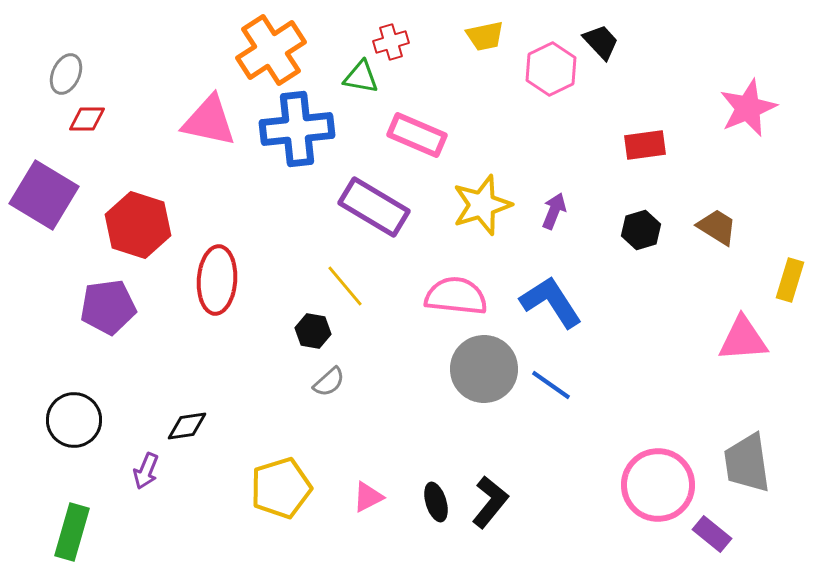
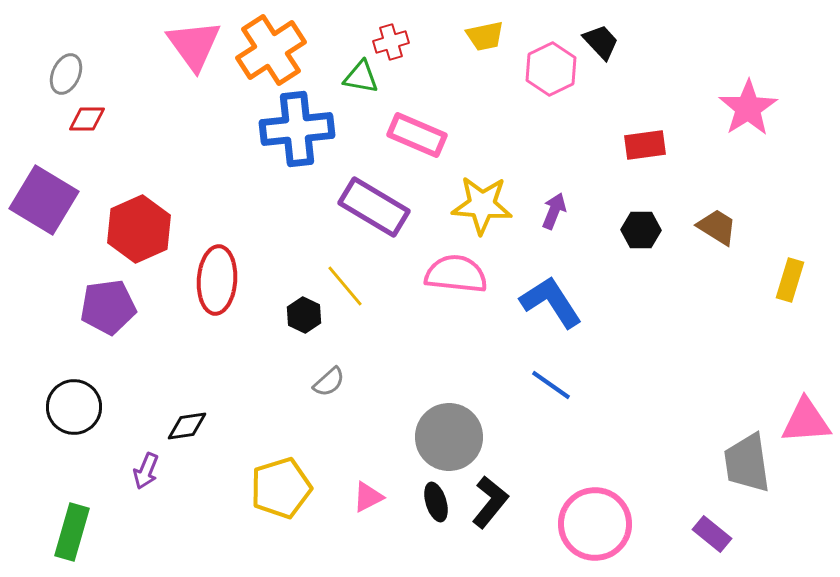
pink star at (748, 108): rotated 10 degrees counterclockwise
pink triangle at (209, 121): moved 15 px left, 76 px up; rotated 42 degrees clockwise
purple square at (44, 195): moved 5 px down
yellow star at (482, 205): rotated 22 degrees clockwise
red hexagon at (138, 225): moved 1 px right, 4 px down; rotated 18 degrees clockwise
black hexagon at (641, 230): rotated 18 degrees clockwise
pink semicircle at (456, 296): moved 22 px up
black hexagon at (313, 331): moved 9 px left, 16 px up; rotated 16 degrees clockwise
pink triangle at (743, 339): moved 63 px right, 82 px down
gray circle at (484, 369): moved 35 px left, 68 px down
black circle at (74, 420): moved 13 px up
pink circle at (658, 485): moved 63 px left, 39 px down
